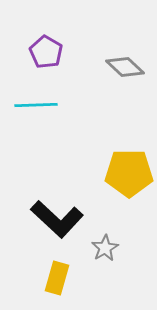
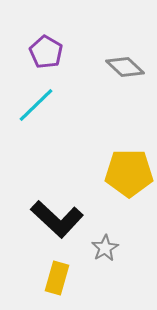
cyan line: rotated 42 degrees counterclockwise
